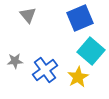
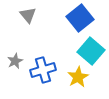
blue square: rotated 16 degrees counterclockwise
gray star: rotated 21 degrees counterclockwise
blue cross: moved 2 px left; rotated 20 degrees clockwise
